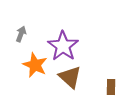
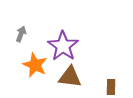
brown triangle: rotated 35 degrees counterclockwise
